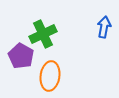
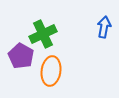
orange ellipse: moved 1 px right, 5 px up
